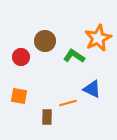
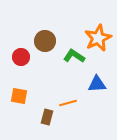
blue triangle: moved 5 px right, 5 px up; rotated 30 degrees counterclockwise
brown rectangle: rotated 14 degrees clockwise
